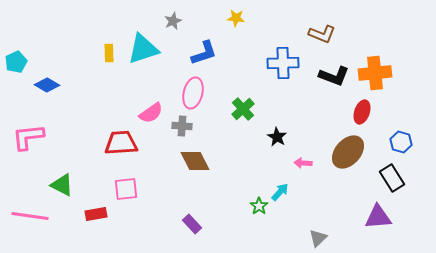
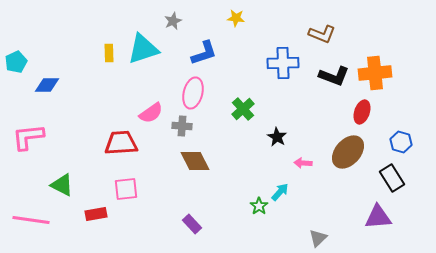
blue diamond: rotated 30 degrees counterclockwise
pink line: moved 1 px right, 4 px down
